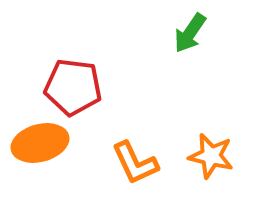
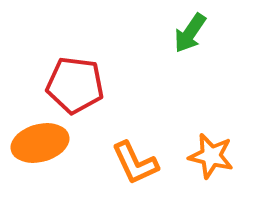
red pentagon: moved 2 px right, 2 px up
